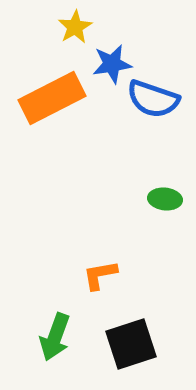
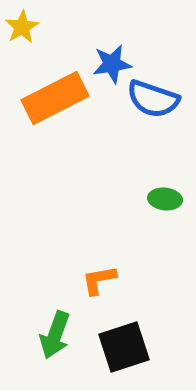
yellow star: moved 53 px left
orange rectangle: moved 3 px right
orange L-shape: moved 1 px left, 5 px down
green arrow: moved 2 px up
black square: moved 7 px left, 3 px down
